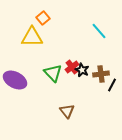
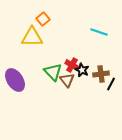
orange square: moved 1 px down
cyan line: moved 1 px down; rotated 30 degrees counterclockwise
red cross: moved 2 px up; rotated 24 degrees counterclockwise
green triangle: moved 1 px up
purple ellipse: rotated 30 degrees clockwise
black line: moved 1 px left, 1 px up
brown triangle: moved 31 px up
